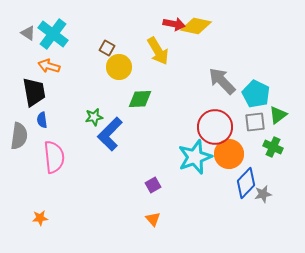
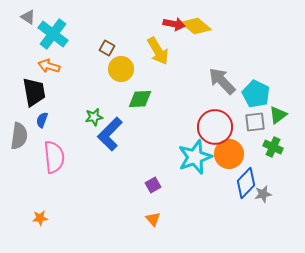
yellow diamond: rotated 28 degrees clockwise
gray triangle: moved 16 px up
yellow circle: moved 2 px right, 2 px down
blue semicircle: rotated 28 degrees clockwise
